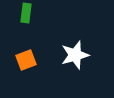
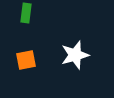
orange square: rotated 10 degrees clockwise
